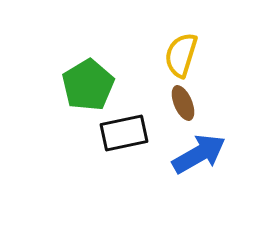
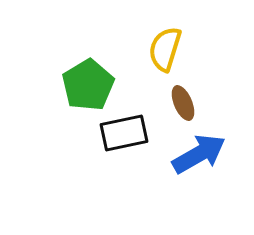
yellow semicircle: moved 16 px left, 6 px up
